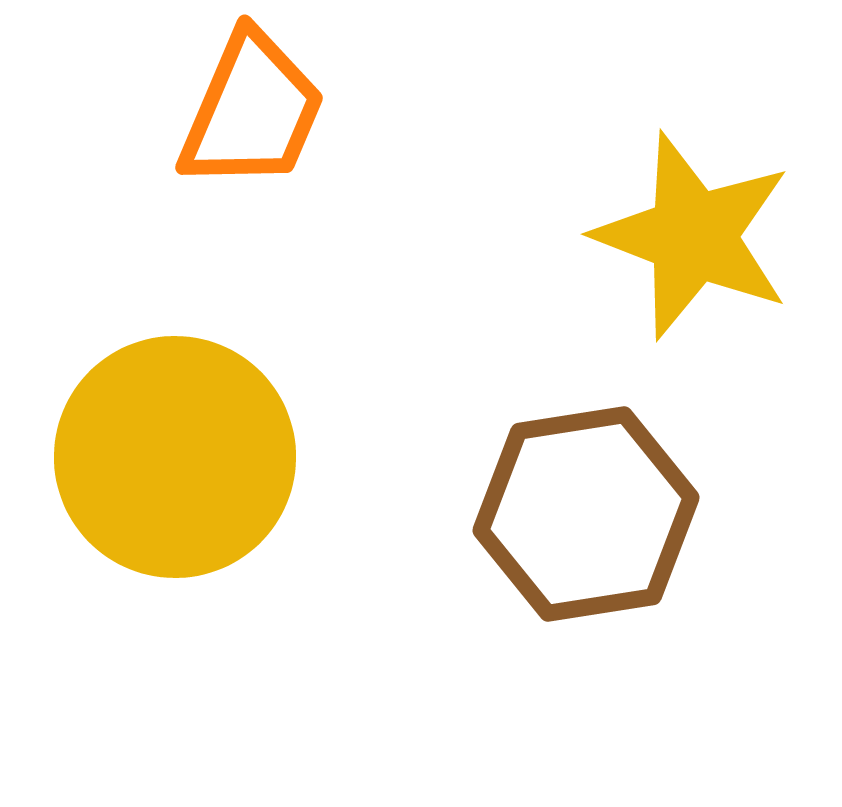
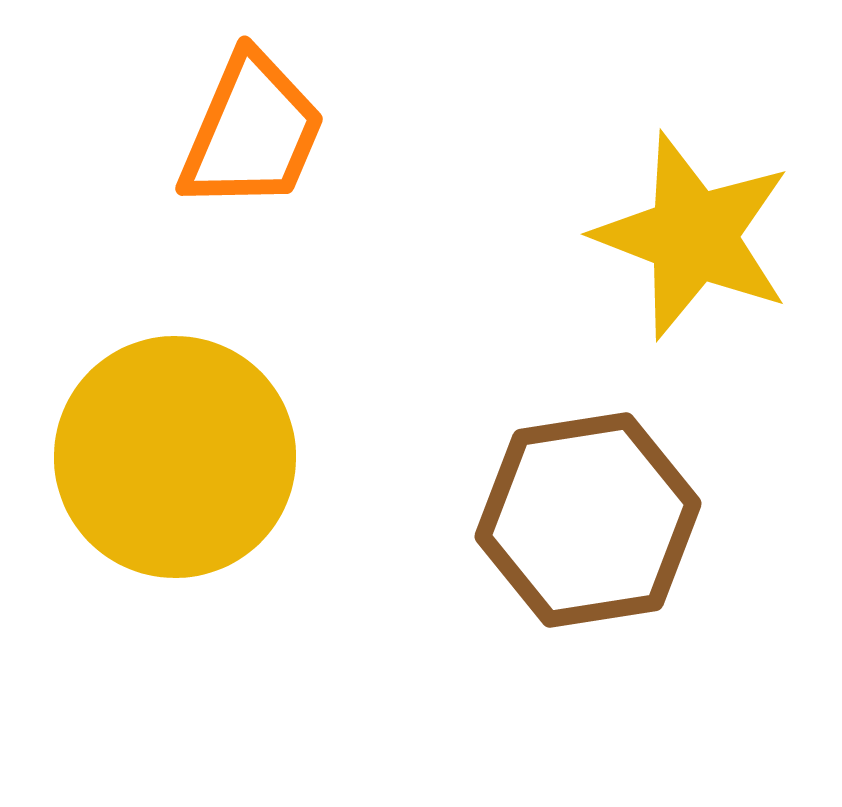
orange trapezoid: moved 21 px down
brown hexagon: moved 2 px right, 6 px down
